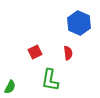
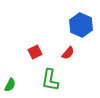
blue hexagon: moved 2 px right, 2 px down
red semicircle: rotated 48 degrees clockwise
green semicircle: moved 2 px up
